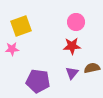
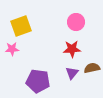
red star: moved 3 px down
